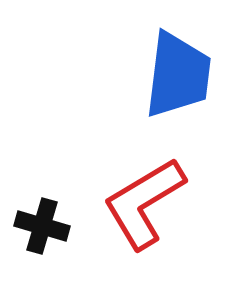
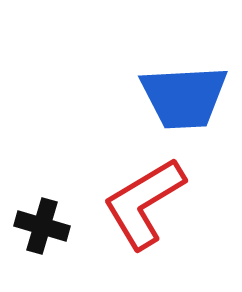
blue trapezoid: moved 6 px right, 22 px down; rotated 80 degrees clockwise
